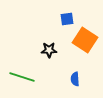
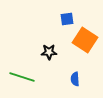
black star: moved 2 px down
